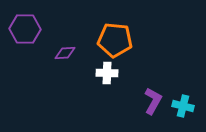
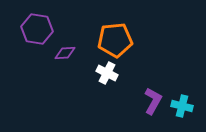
purple hexagon: moved 12 px right; rotated 8 degrees clockwise
orange pentagon: rotated 12 degrees counterclockwise
white cross: rotated 25 degrees clockwise
cyan cross: moved 1 px left
